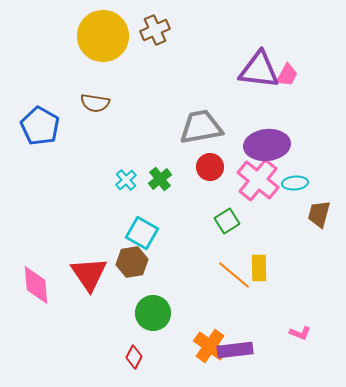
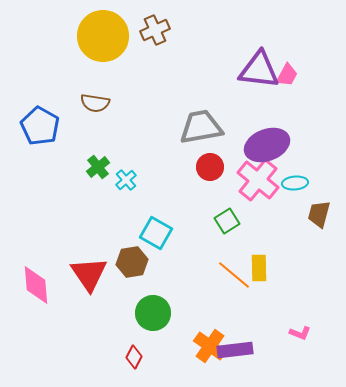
purple ellipse: rotated 15 degrees counterclockwise
green cross: moved 62 px left, 12 px up
cyan square: moved 14 px right
